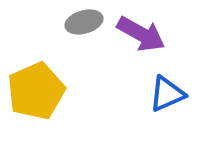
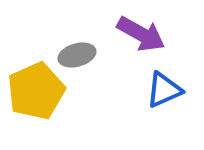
gray ellipse: moved 7 px left, 33 px down
blue triangle: moved 3 px left, 4 px up
